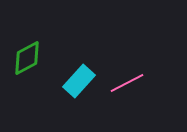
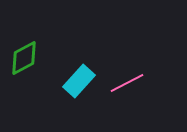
green diamond: moved 3 px left
